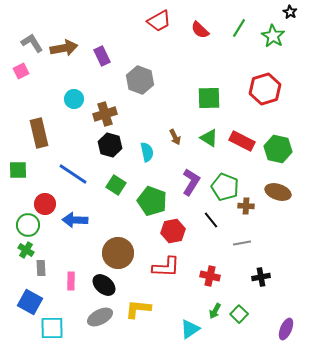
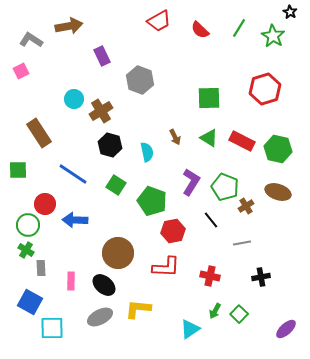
gray L-shape at (32, 43): moved 1 px left, 3 px up; rotated 25 degrees counterclockwise
brown arrow at (64, 48): moved 5 px right, 22 px up
brown cross at (105, 114): moved 4 px left, 3 px up; rotated 15 degrees counterclockwise
brown rectangle at (39, 133): rotated 20 degrees counterclockwise
brown cross at (246, 206): rotated 35 degrees counterclockwise
purple ellipse at (286, 329): rotated 25 degrees clockwise
